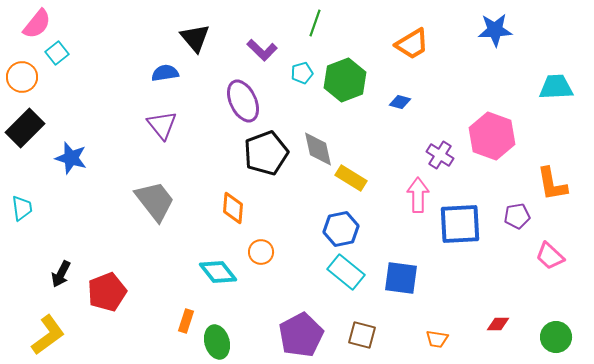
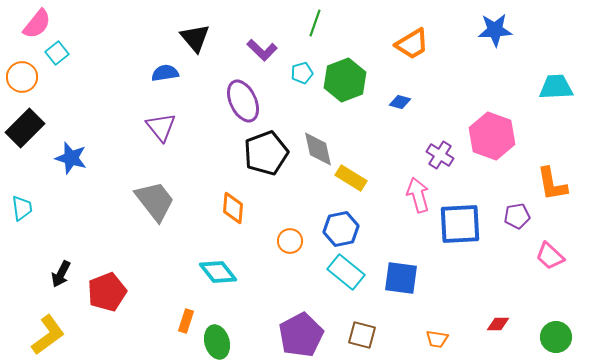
purple triangle at (162, 125): moved 1 px left, 2 px down
pink arrow at (418, 195): rotated 16 degrees counterclockwise
orange circle at (261, 252): moved 29 px right, 11 px up
